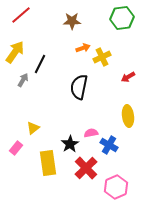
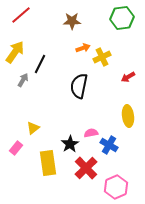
black semicircle: moved 1 px up
